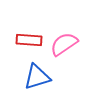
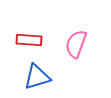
pink semicircle: moved 12 px right; rotated 36 degrees counterclockwise
